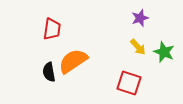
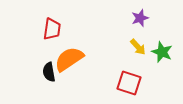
green star: moved 2 px left
orange semicircle: moved 4 px left, 2 px up
